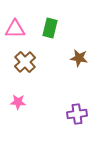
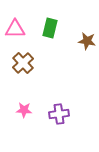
brown star: moved 8 px right, 17 px up
brown cross: moved 2 px left, 1 px down
pink star: moved 6 px right, 8 px down
purple cross: moved 18 px left
